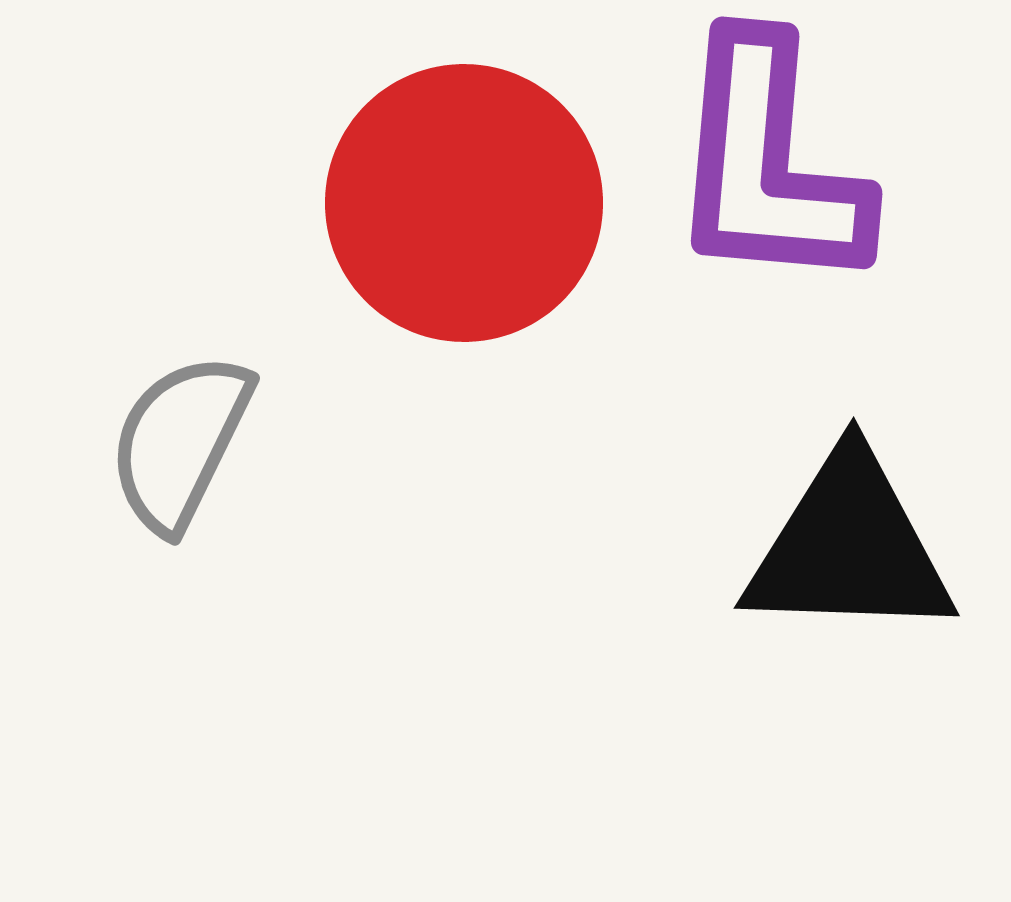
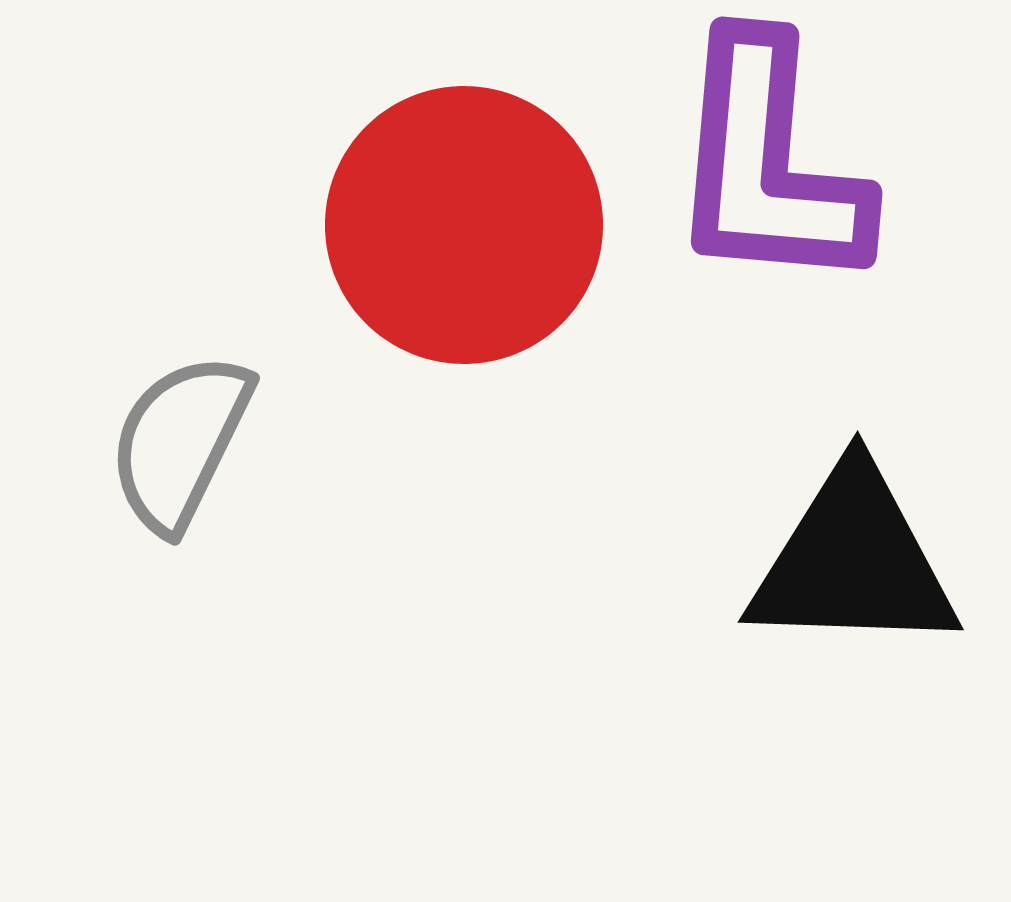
red circle: moved 22 px down
black triangle: moved 4 px right, 14 px down
